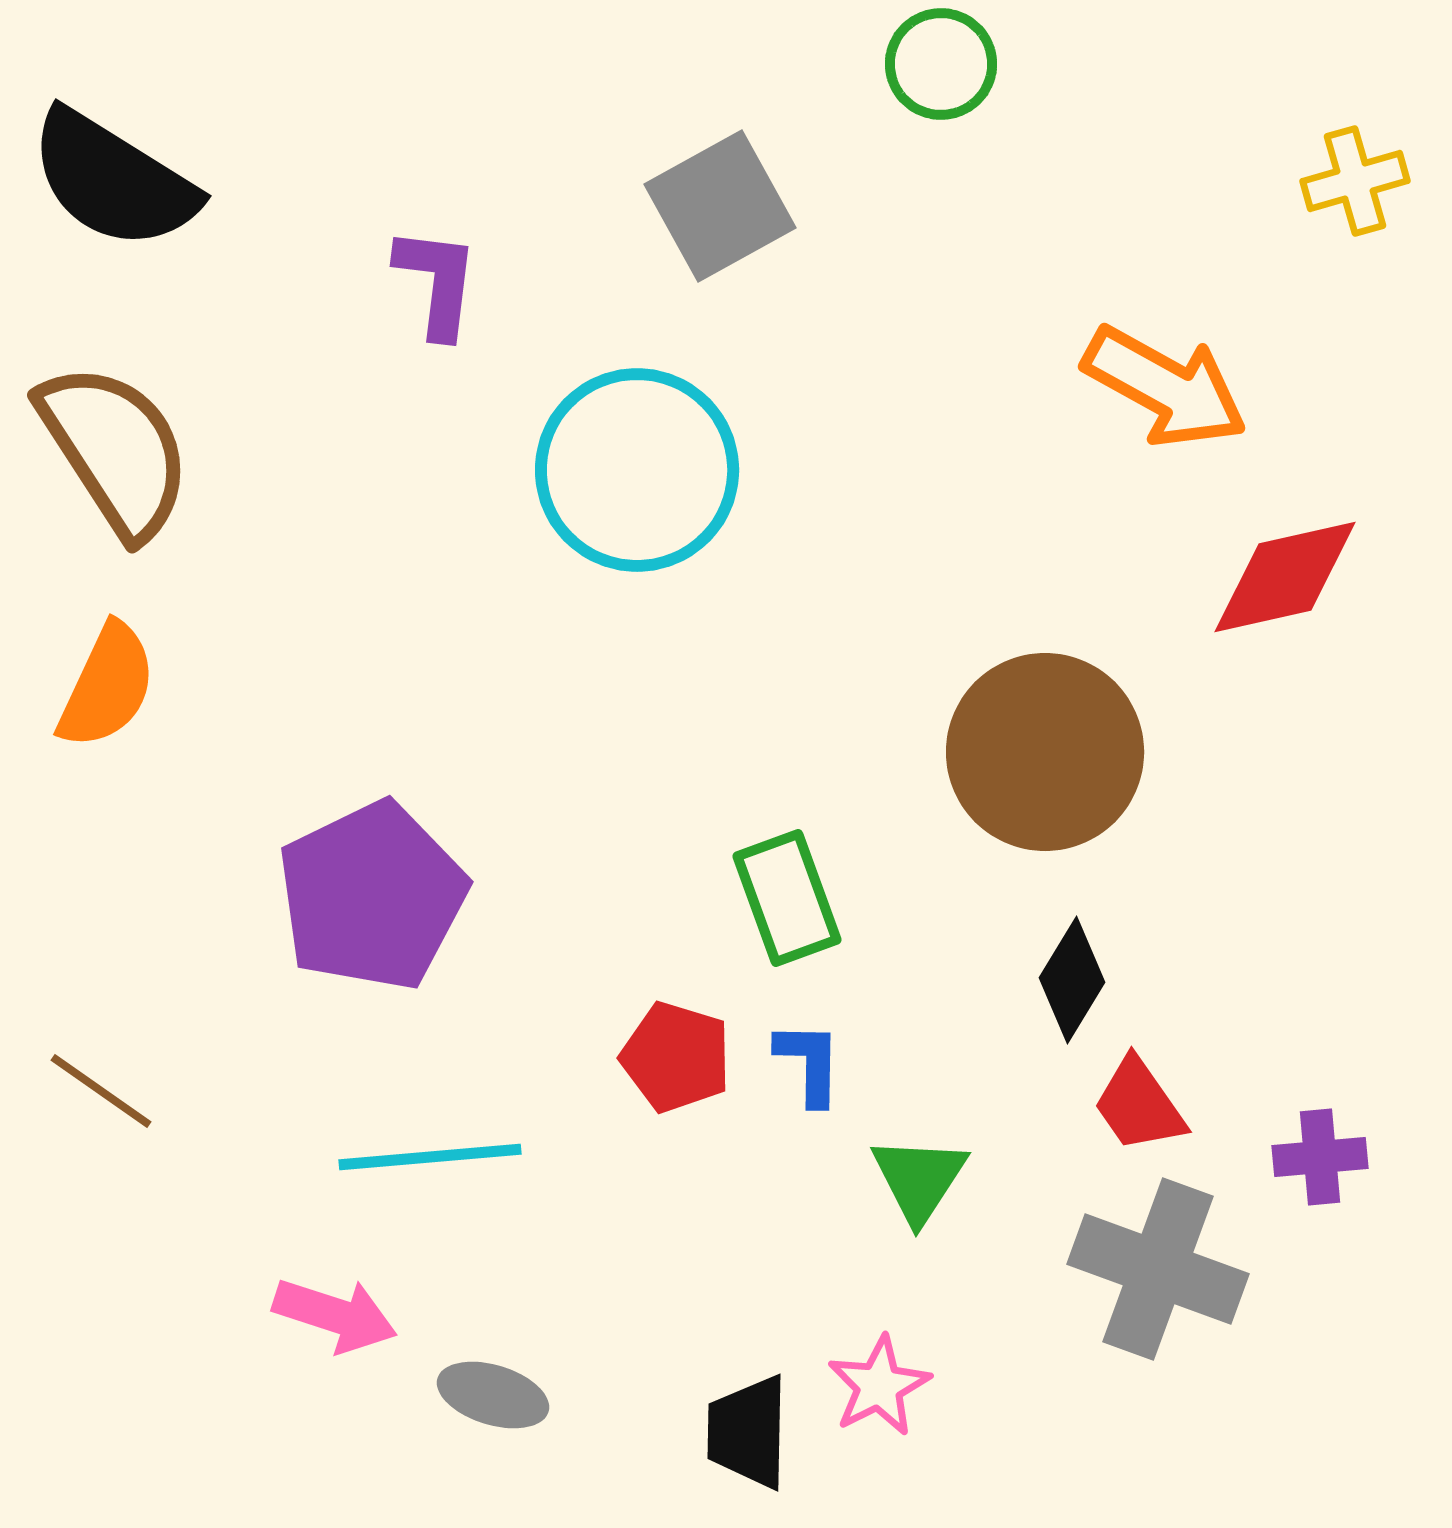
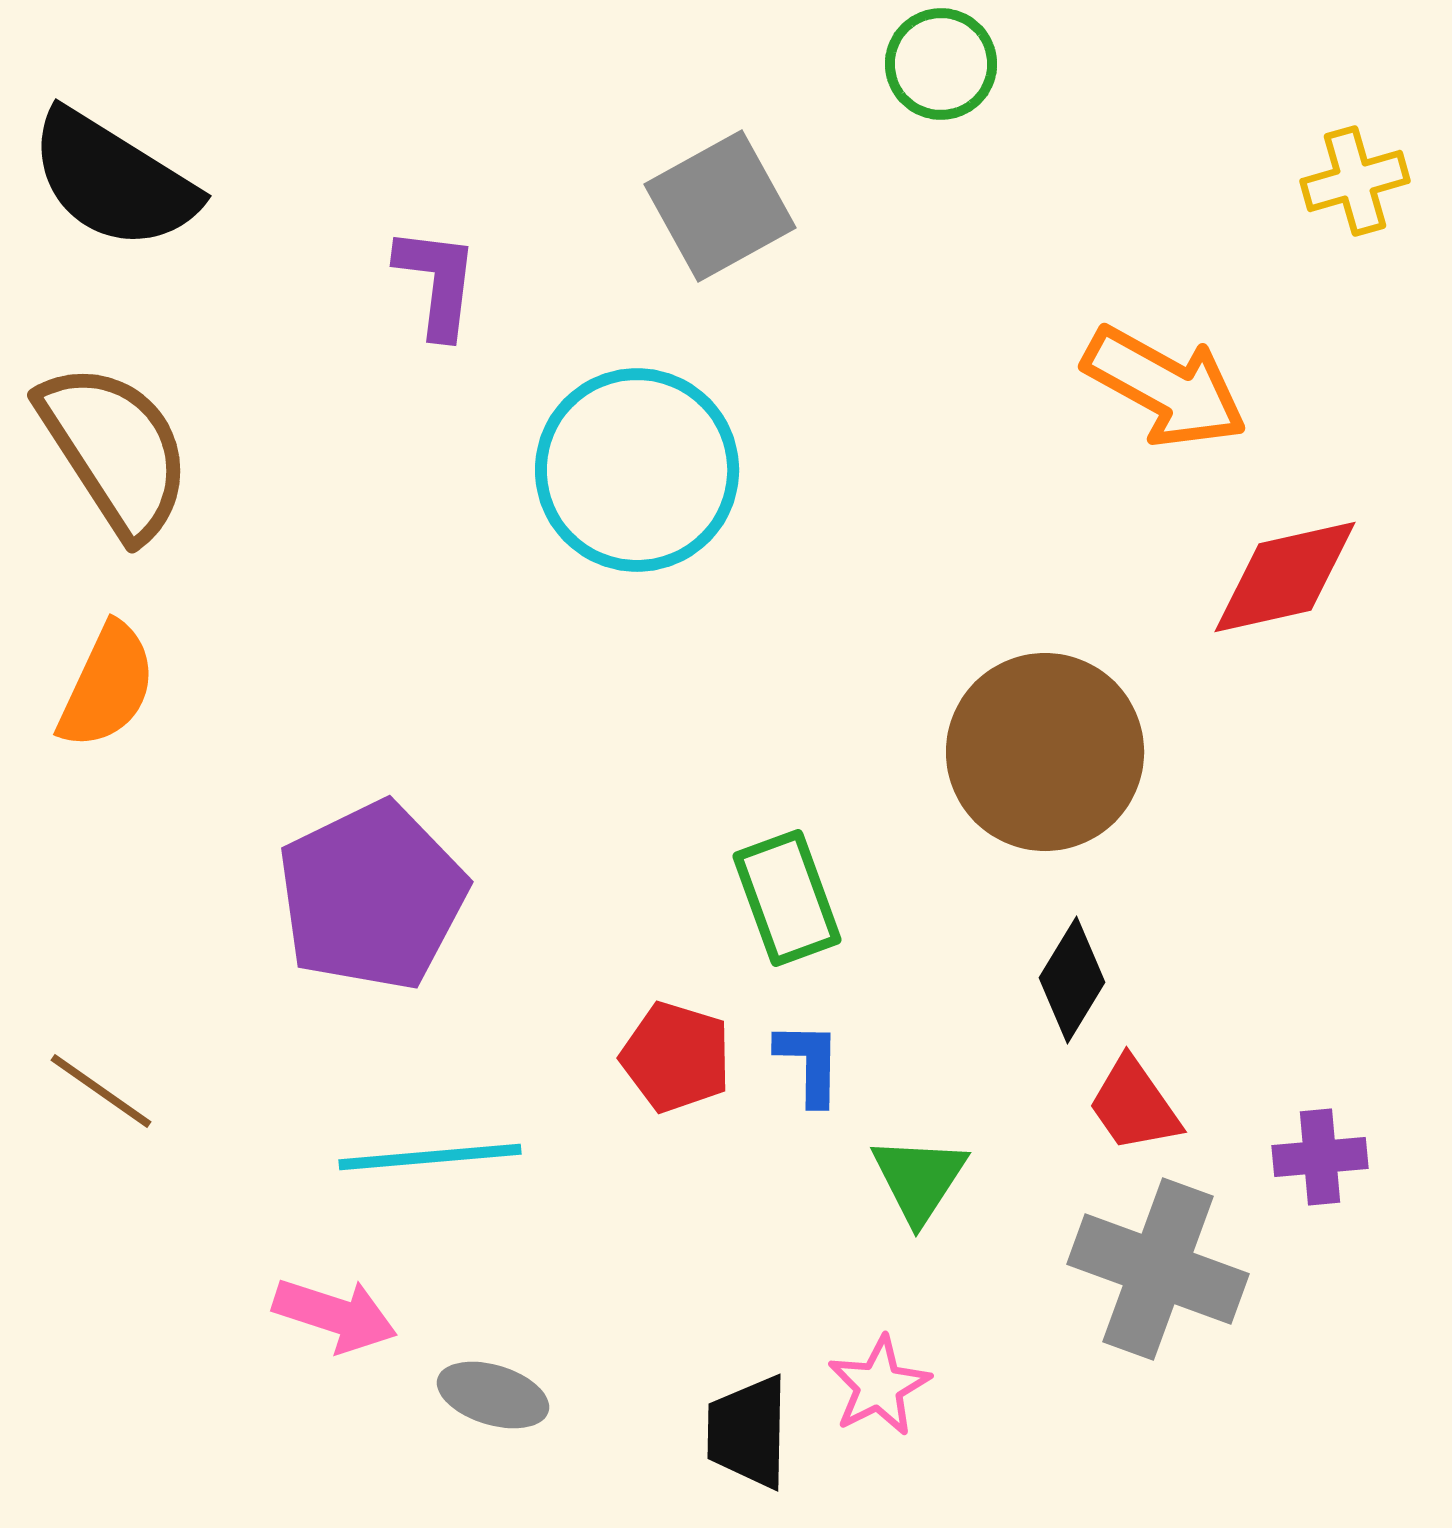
red trapezoid: moved 5 px left
